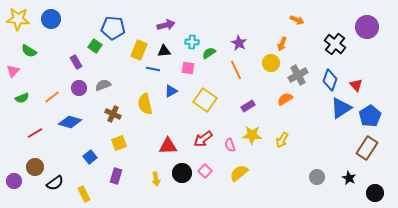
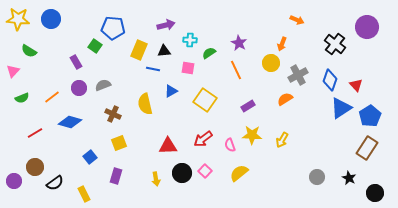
cyan cross at (192, 42): moved 2 px left, 2 px up
